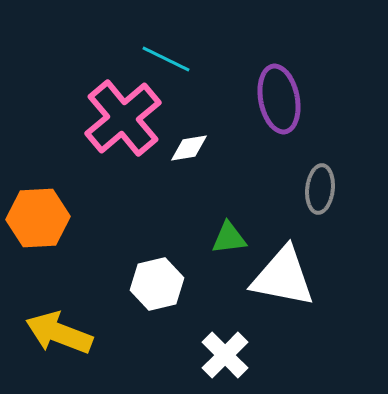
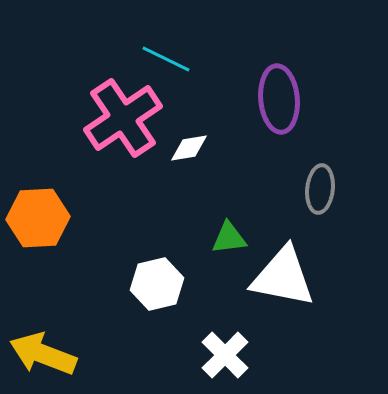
purple ellipse: rotated 6 degrees clockwise
pink cross: rotated 6 degrees clockwise
yellow arrow: moved 16 px left, 21 px down
